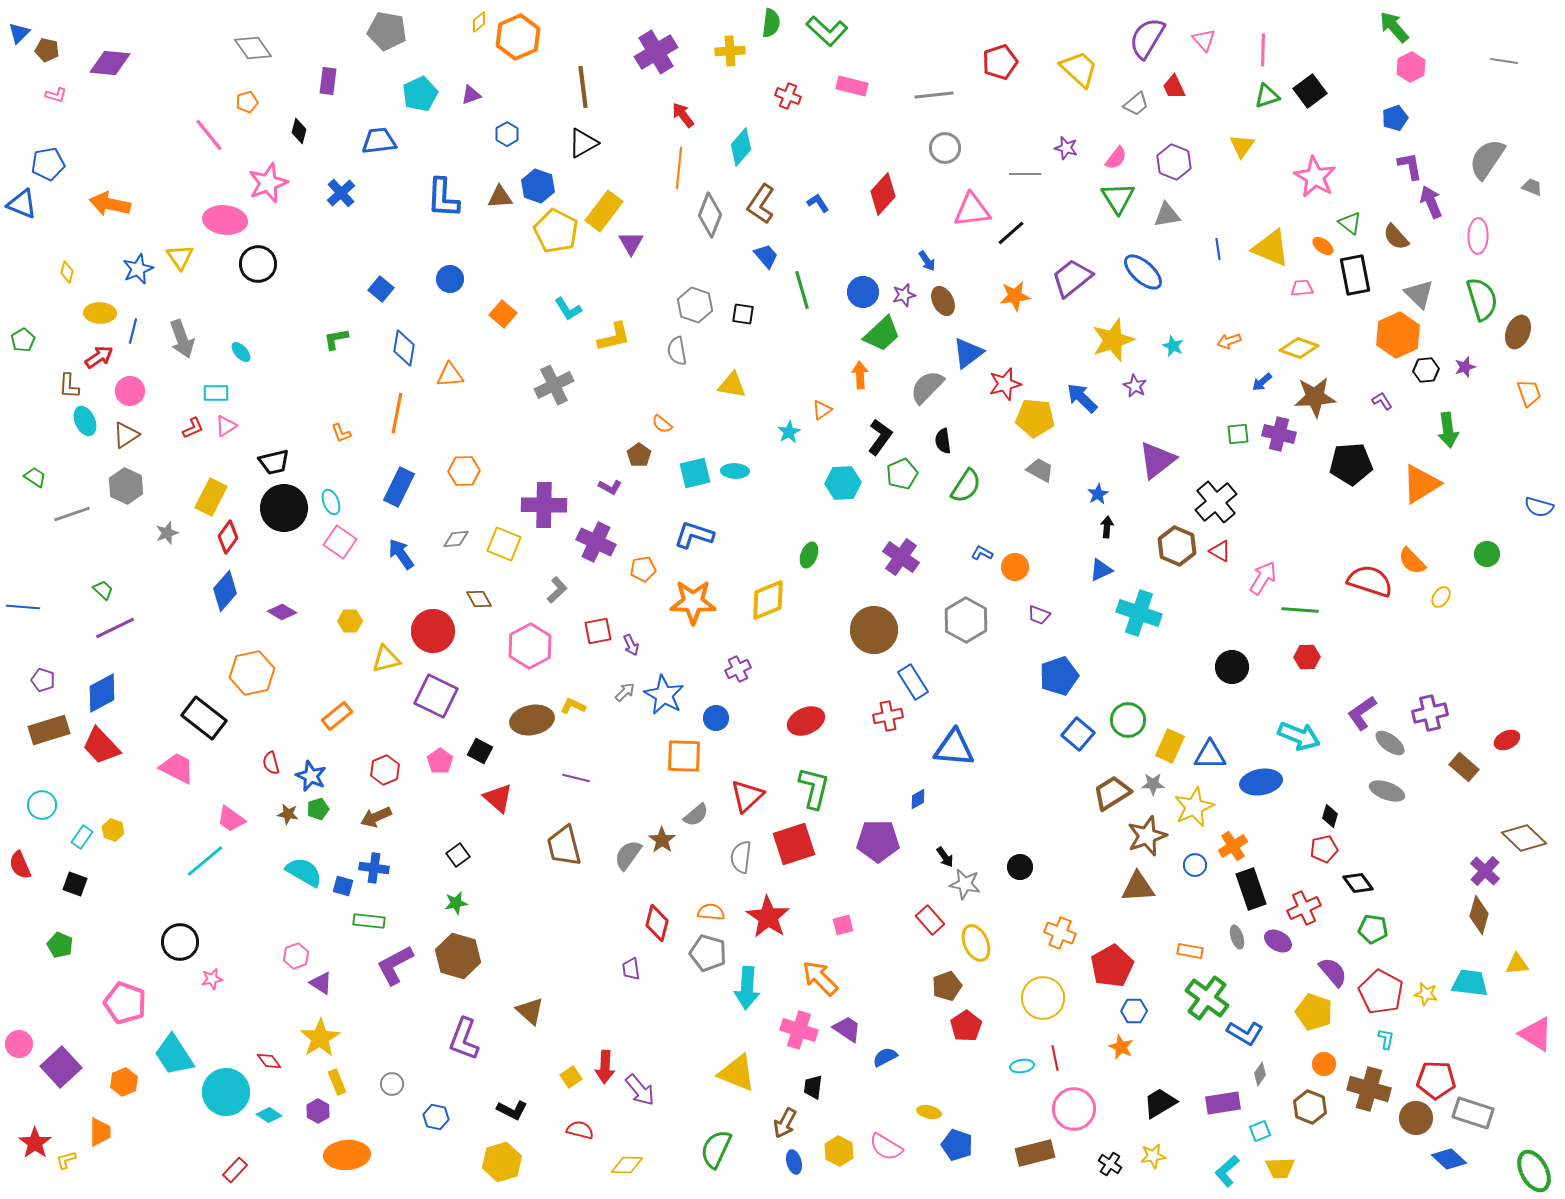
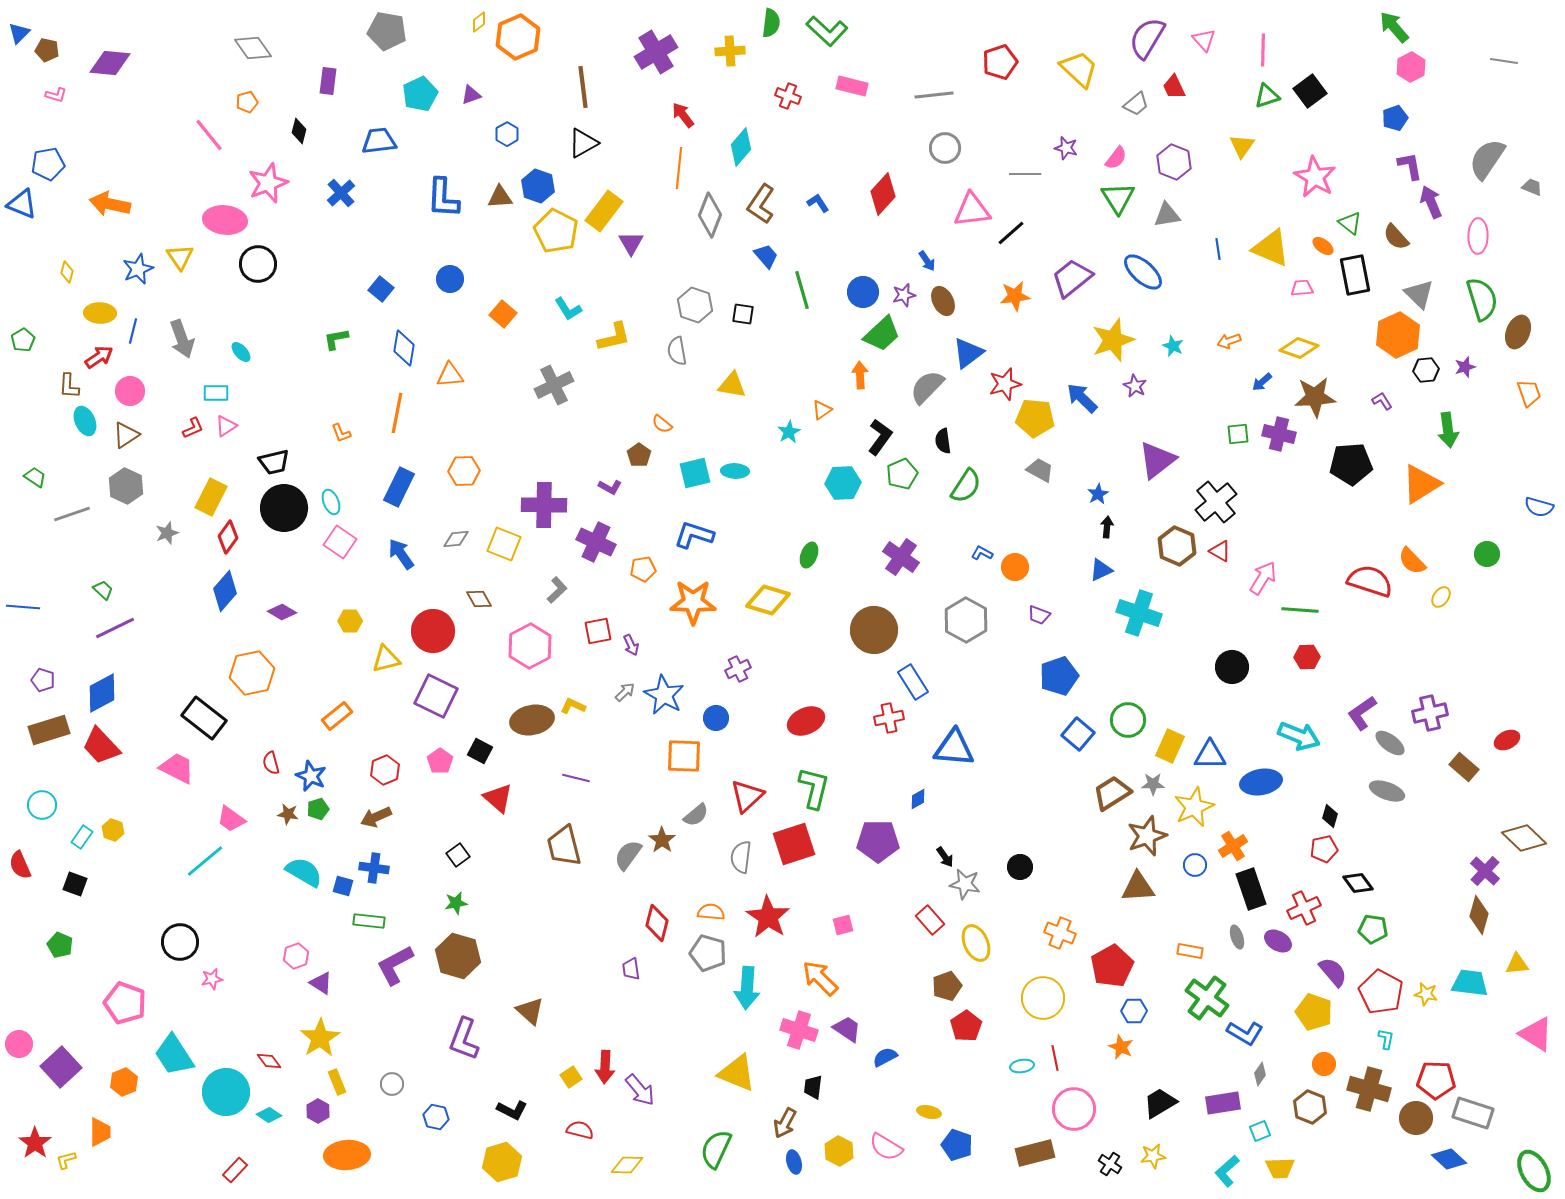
yellow diamond at (768, 600): rotated 39 degrees clockwise
red cross at (888, 716): moved 1 px right, 2 px down
